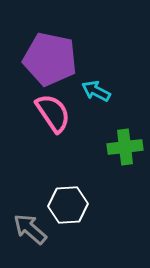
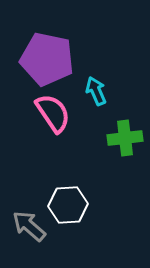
purple pentagon: moved 3 px left
cyan arrow: rotated 40 degrees clockwise
green cross: moved 9 px up
gray arrow: moved 1 px left, 3 px up
